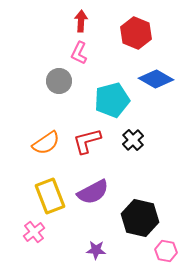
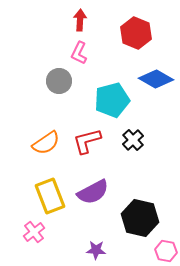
red arrow: moved 1 px left, 1 px up
